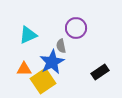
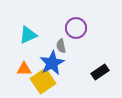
blue star: moved 1 px down
